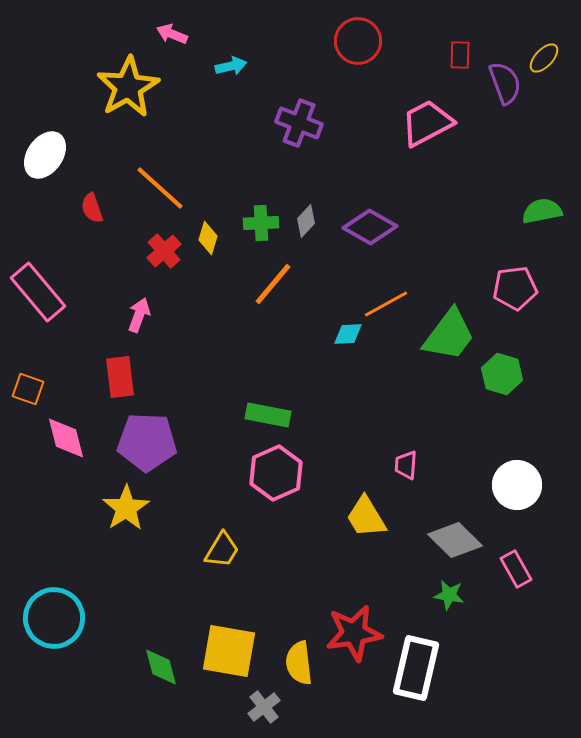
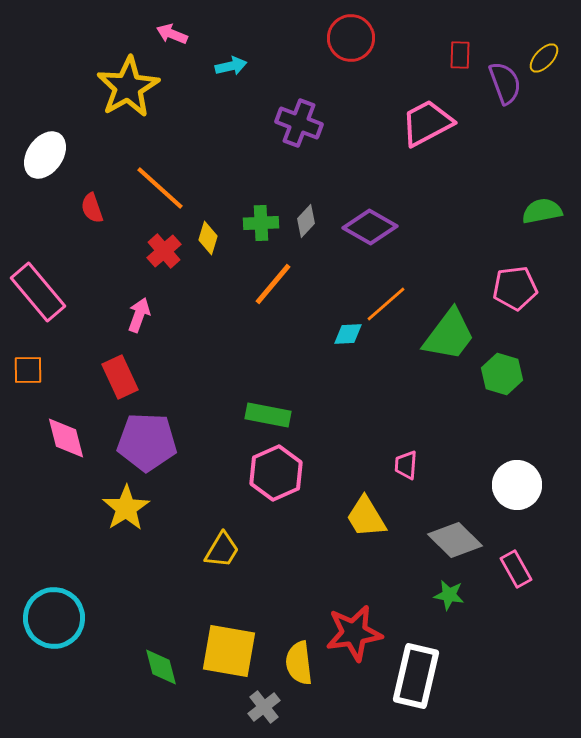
red circle at (358, 41): moved 7 px left, 3 px up
orange line at (386, 304): rotated 12 degrees counterclockwise
red rectangle at (120, 377): rotated 18 degrees counterclockwise
orange square at (28, 389): moved 19 px up; rotated 20 degrees counterclockwise
white rectangle at (416, 668): moved 8 px down
